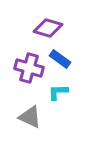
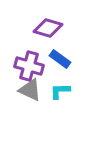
purple cross: moved 2 px up
cyan L-shape: moved 2 px right, 1 px up
gray triangle: moved 27 px up
